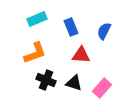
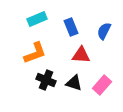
pink rectangle: moved 3 px up
